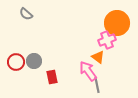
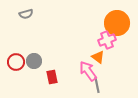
gray semicircle: rotated 56 degrees counterclockwise
